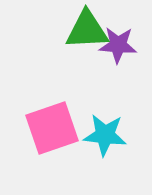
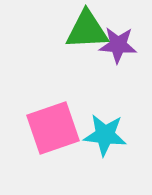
pink square: moved 1 px right
